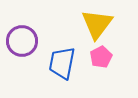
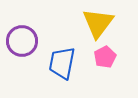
yellow triangle: moved 1 px right, 1 px up
pink pentagon: moved 4 px right
